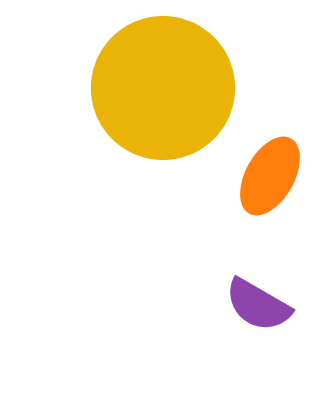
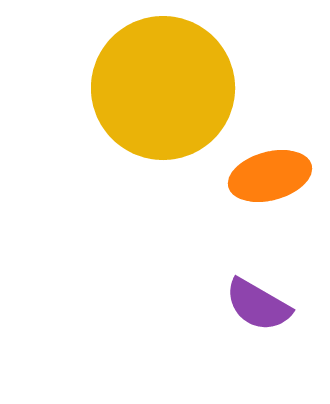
orange ellipse: rotated 46 degrees clockwise
